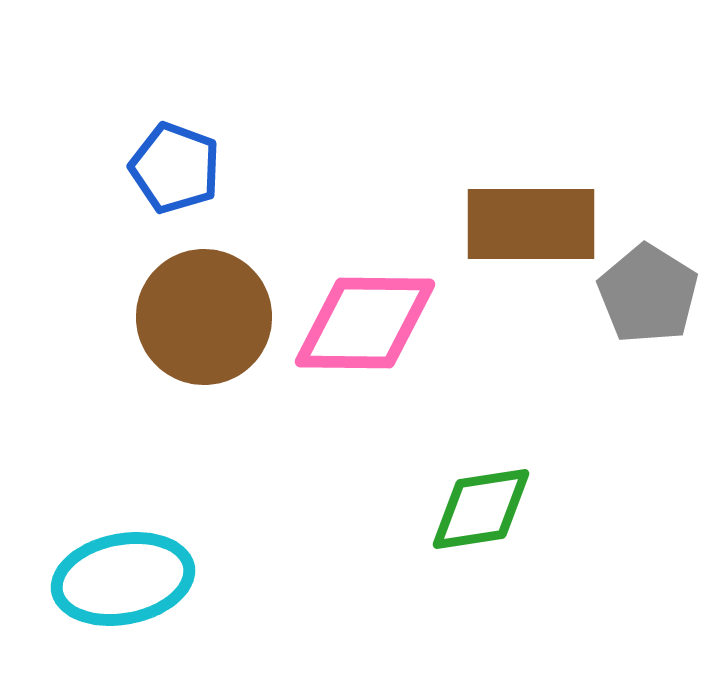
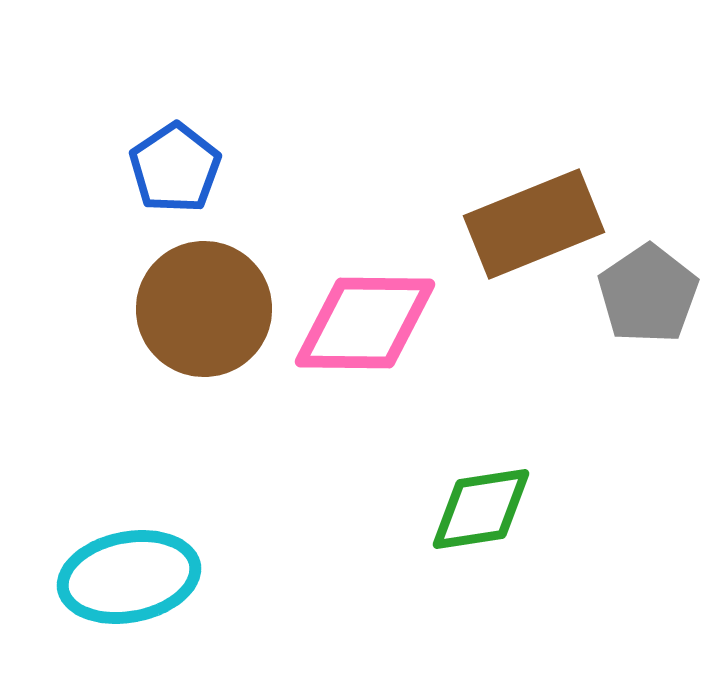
blue pentagon: rotated 18 degrees clockwise
brown rectangle: moved 3 px right; rotated 22 degrees counterclockwise
gray pentagon: rotated 6 degrees clockwise
brown circle: moved 8 px up
cyan ellipse: moved 6 px right, 2 px up
